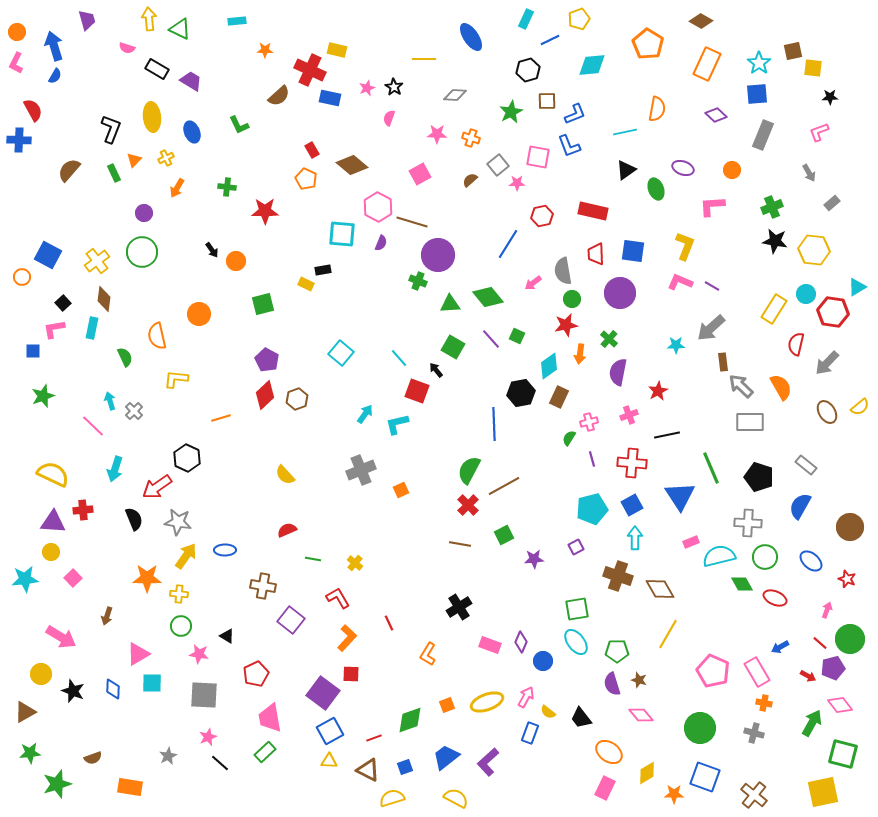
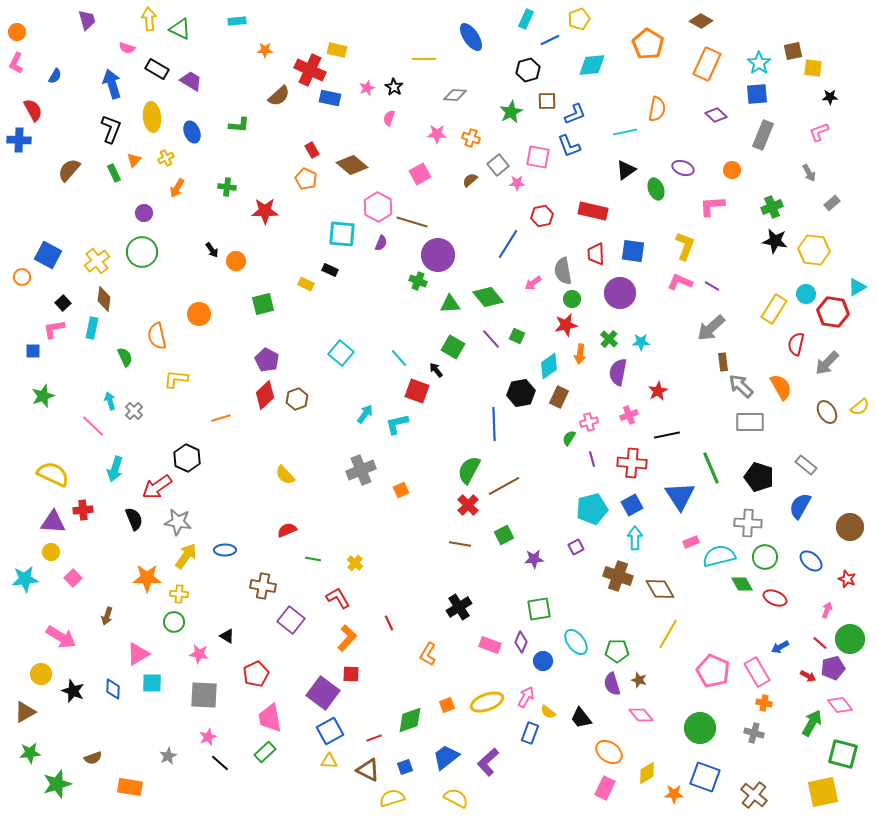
blue arrow at (54, 46): moved 58 px right, 38 px down
green L-shape at (239, 125): rotated 60 degrees counterclockwise
black rectangle at (323, 270): moved 7 px right; rotated 35 degrees clockwise
cyan star at (676, 345): moved 35 px left, 3 px up
green square at (577, 609): moved 38 px left
green circle at (181, 626): moved 7 px left, 4 px up
